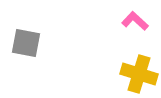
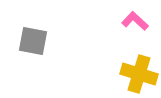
gray square: moved 7 px right, 2 px up
